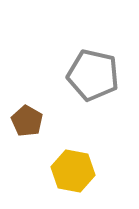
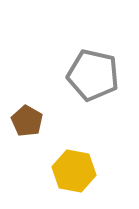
yellow hexagon: moved 1 px right
